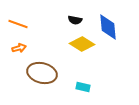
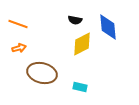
yellow diamond: rotated 60 degrees counterclockwise
cyan rectangle: moved 3 px left
